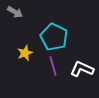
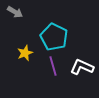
white L-shape: moved 2 px up
